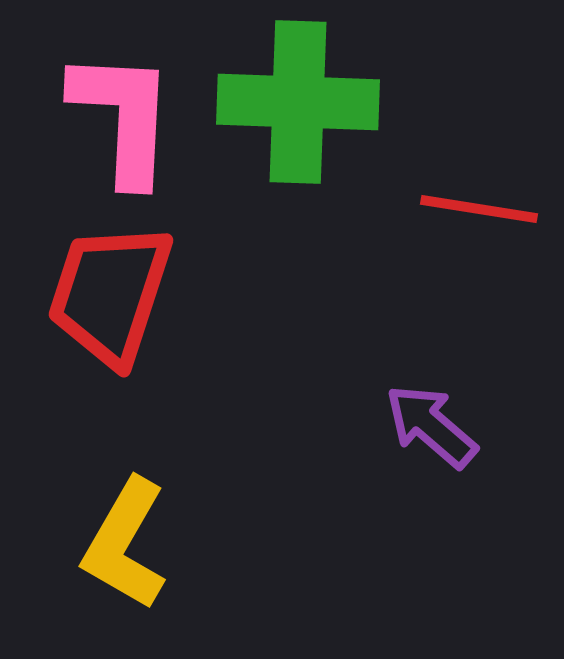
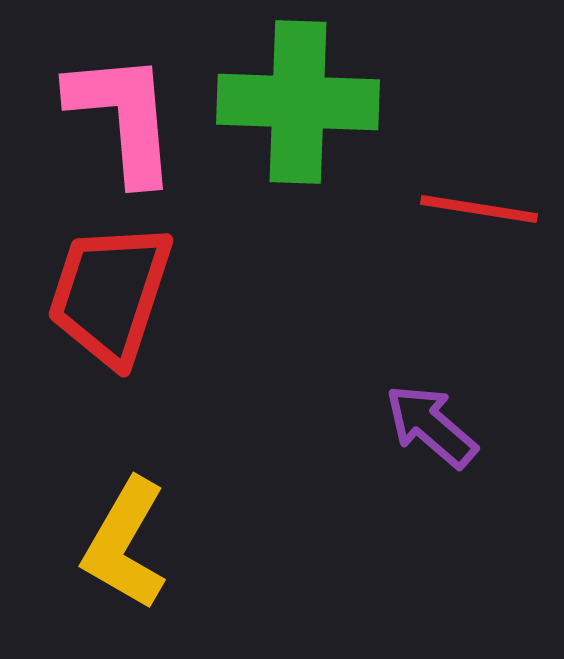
pink L-shape: rotated 8 degrees counterclockwise
